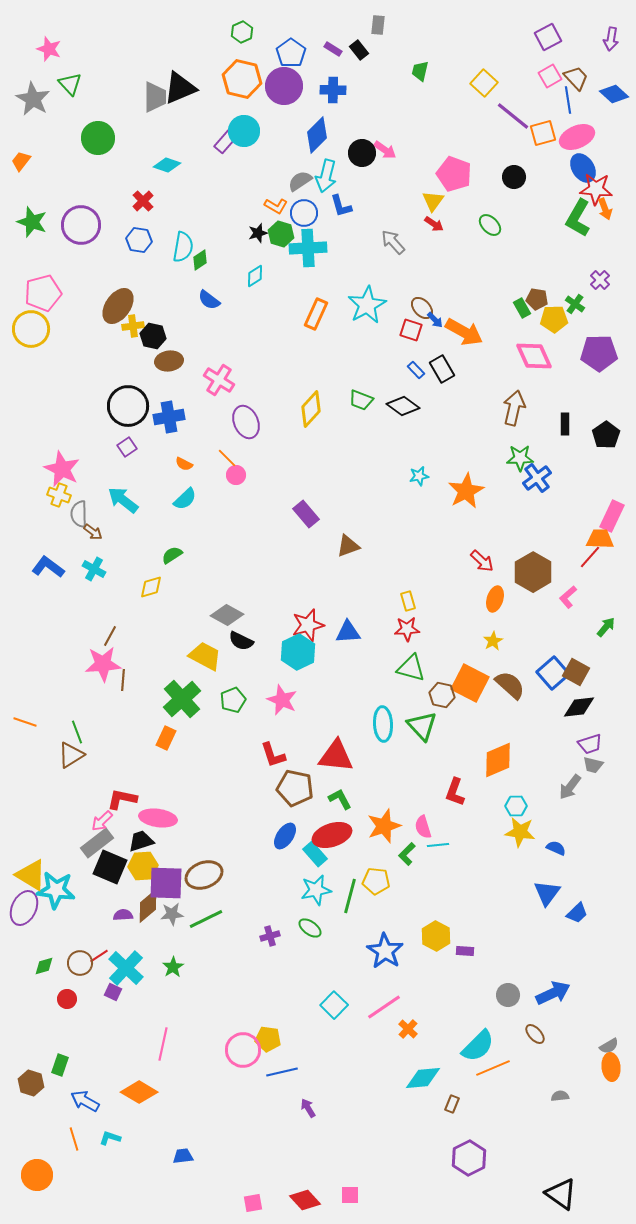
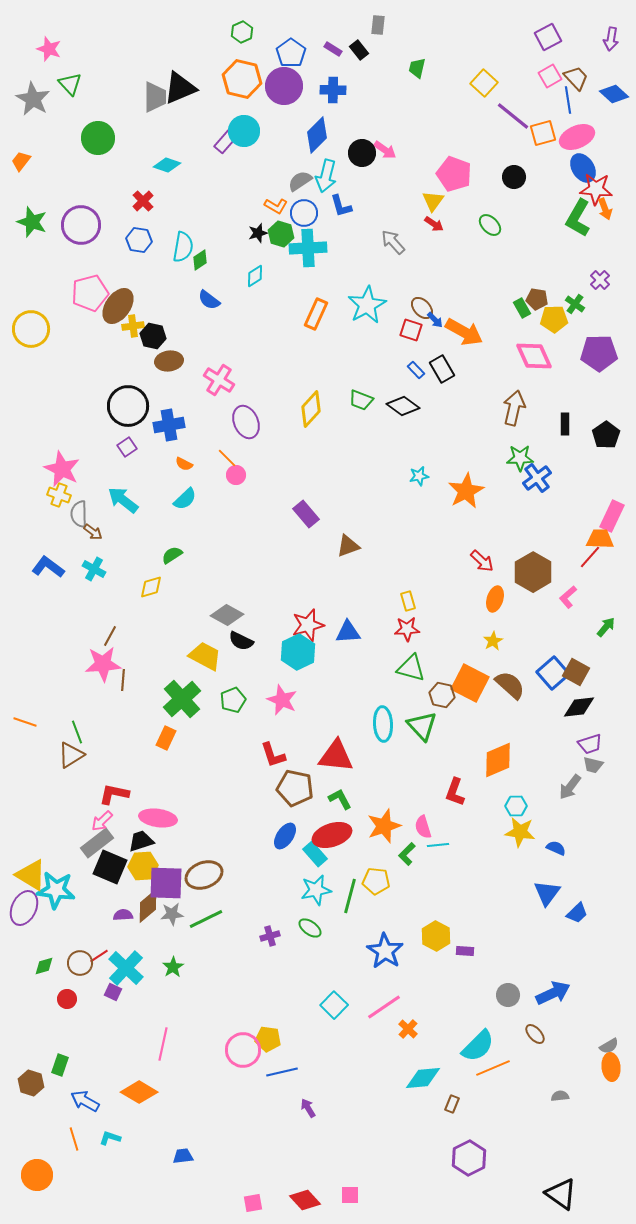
green trapezoid at (420, 71): moved 3 px left, 3 px up
pink pentagon at (43, 293): moved 47 px right
blue cross at (169, 417): moved 8 px down
red L-shape at (122, 799): moved 8 px left, 5 px up
